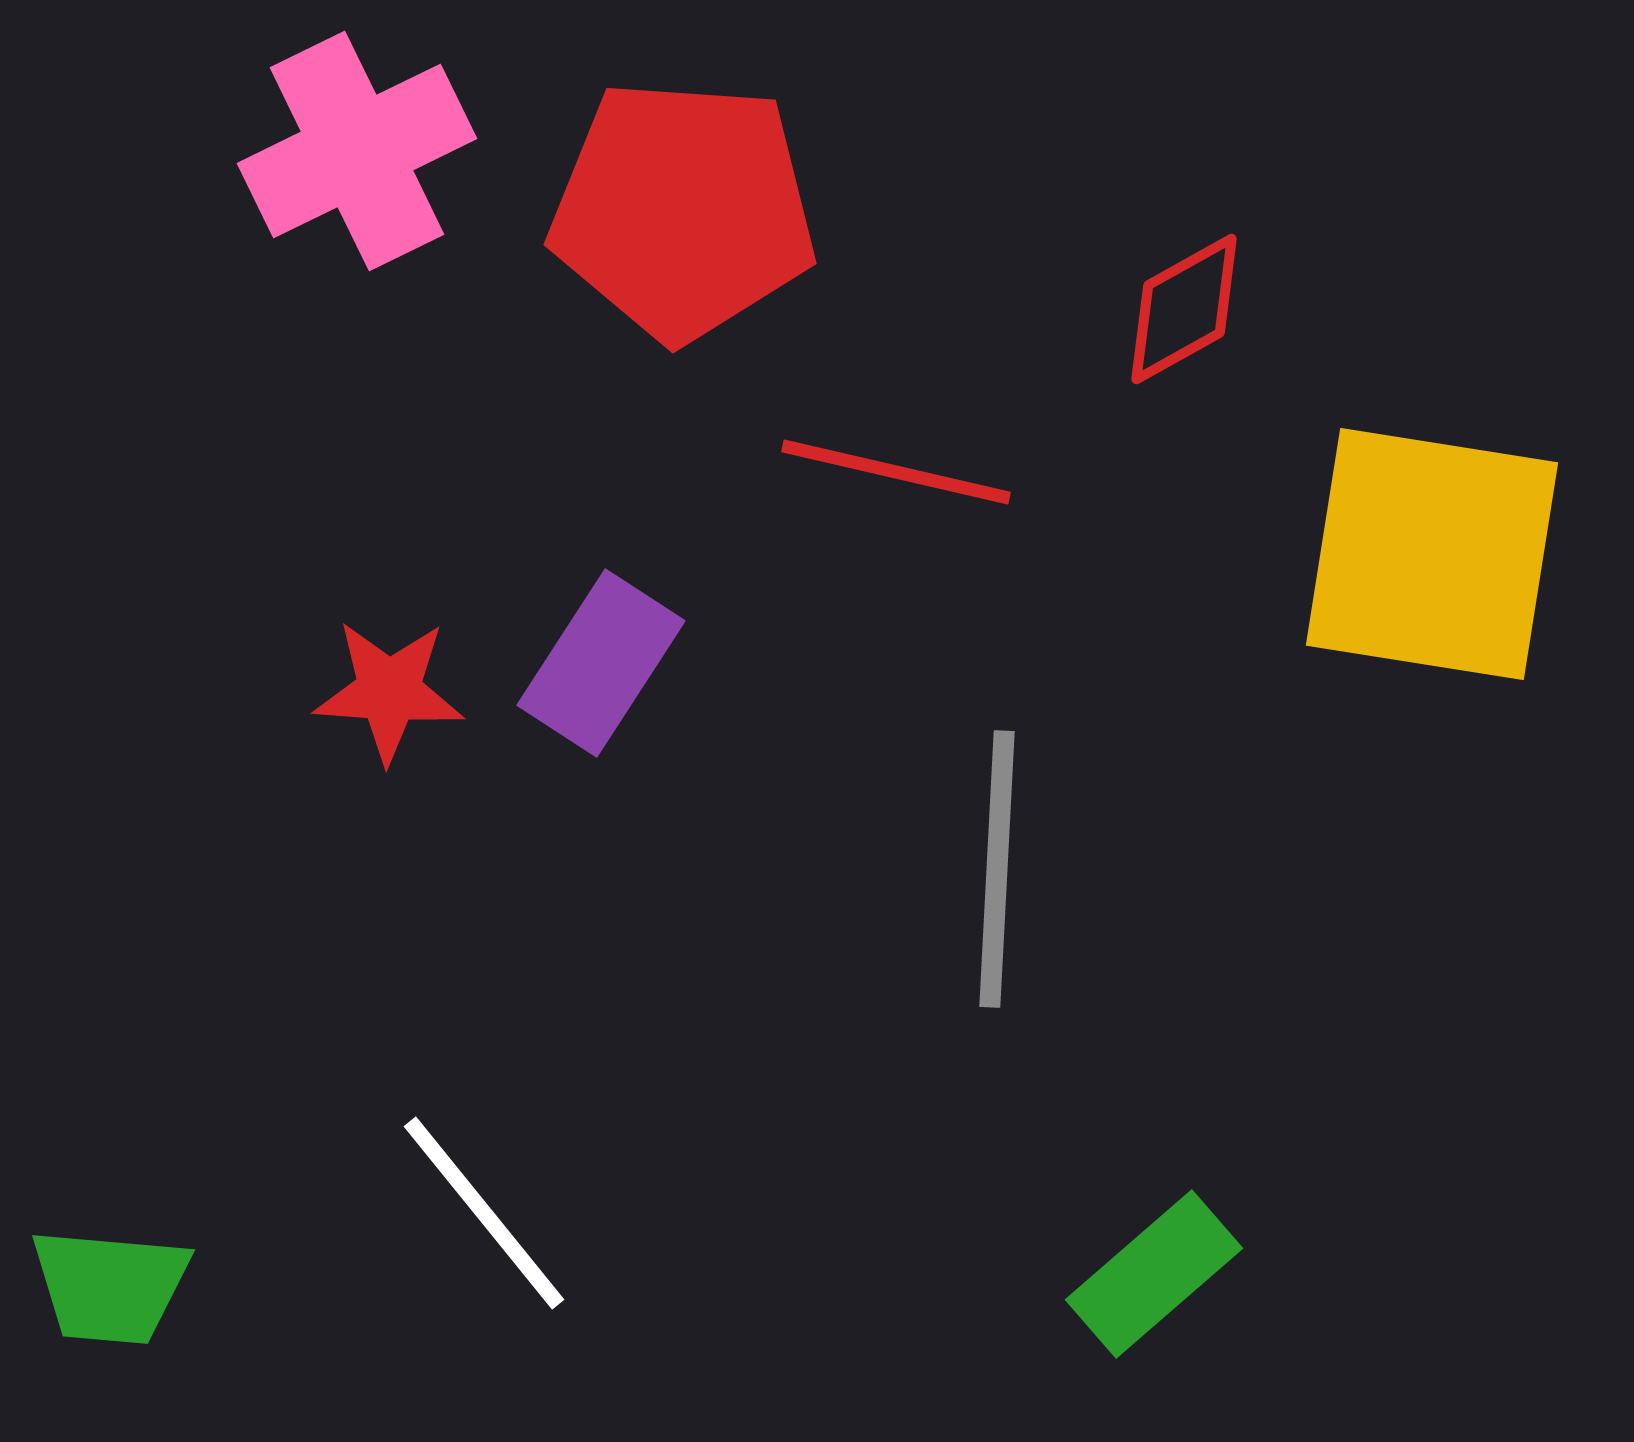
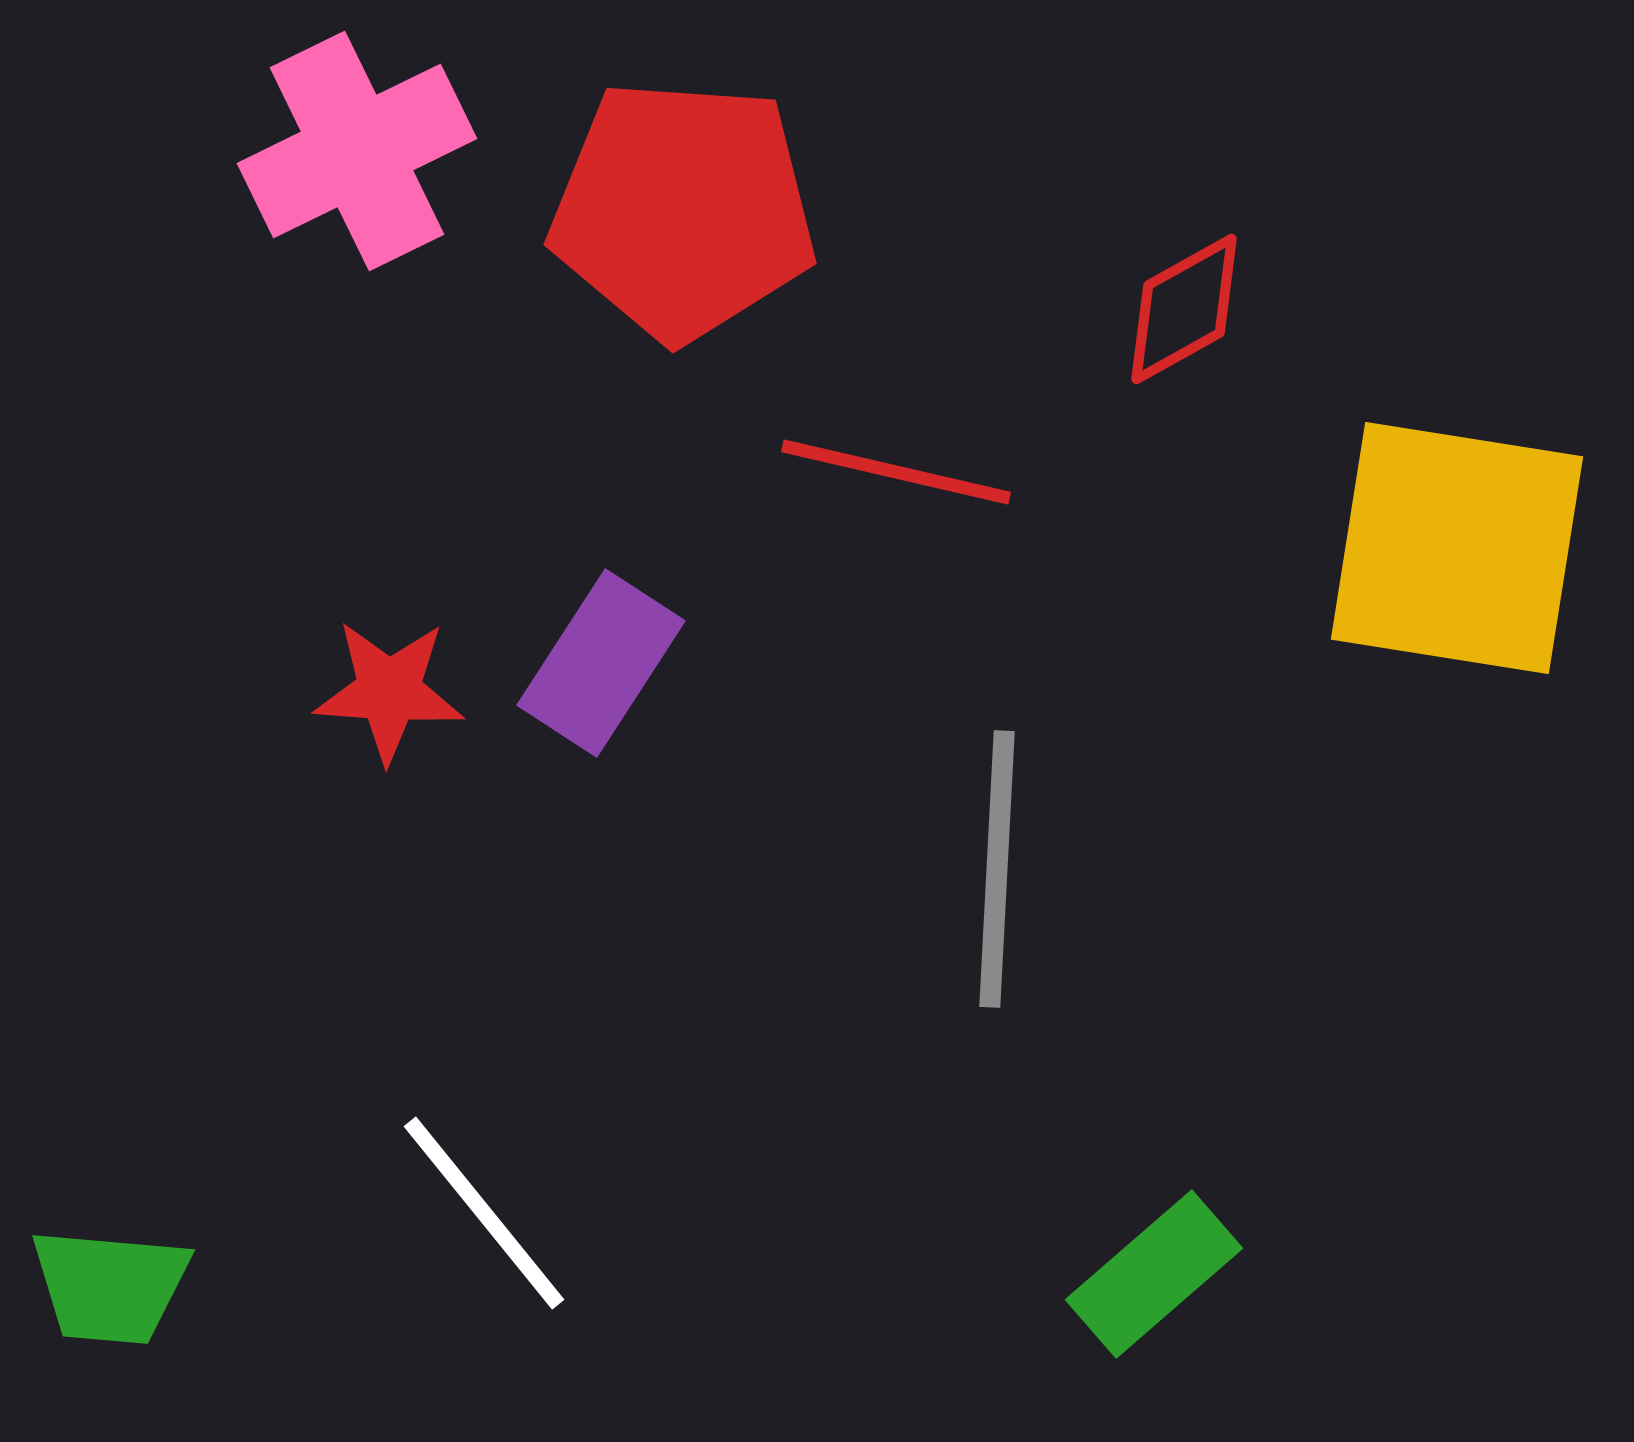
yellow square: moved 25 px right, 6 px up
